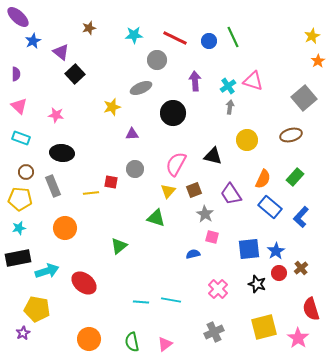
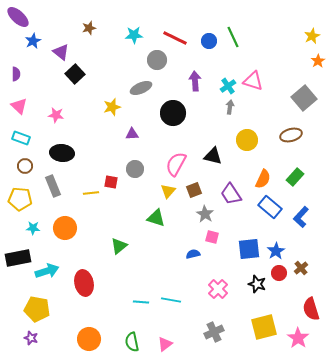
brown circle at (26, 172): moved 1 px left, 6 px up
cyan star at (19, 228): moved 14 px right; rotated 16 degrees clockwise
red ellipse at (84, 283): rotated 40 degrees clockwise
purple star at (23, 333): moved 8 px right, 5 px down; rotated 24 degrees counterclockwise
